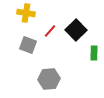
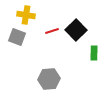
yellow cross: moved 2 px down
red line: moved 2 px right; rotated 32 degrees clockwise
gray square: moved 11 px left, 8 px up
